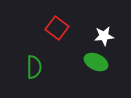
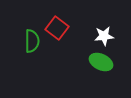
green ellipse: moved 5 px right
green semicircle: moved 2 px left, 26 px up
